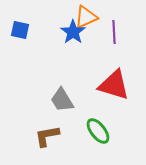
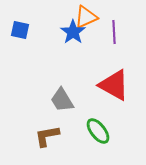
red triangle: rotated 12 degrees clockwise
